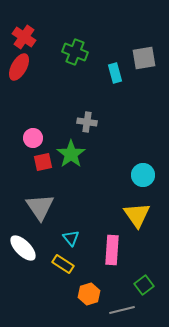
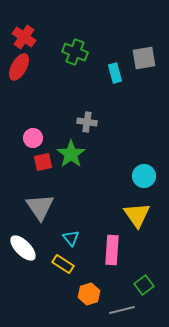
cyan circle: moved 1 px right, 1 px down
